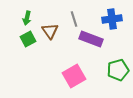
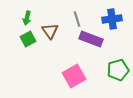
gray line: moved 3 px right
